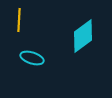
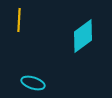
cyan ellipse: moved 1 px right, 25 px down
